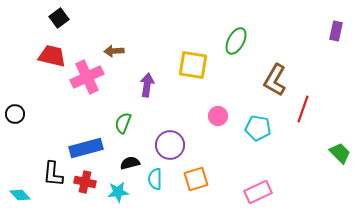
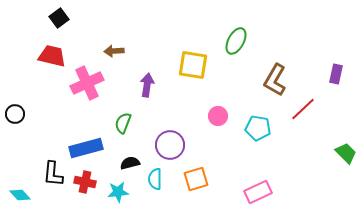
purple rectangle: moved 43 px down
pink cross: moved 6 px down
red line: rotated 28 degrees clockwise
green trapezoid: moved 6 px right
